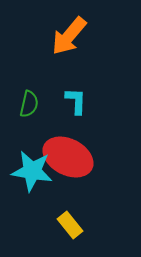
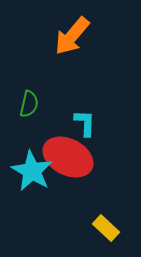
orange arrow: moved 3 px right
cyan L-shape: moved 9 px right, 22 px down
cyan star: rotated 21 degrees clockwise
yellow rectangle: moved 36 px right, 3 px down; rotated 8 degrees counterclockwise
